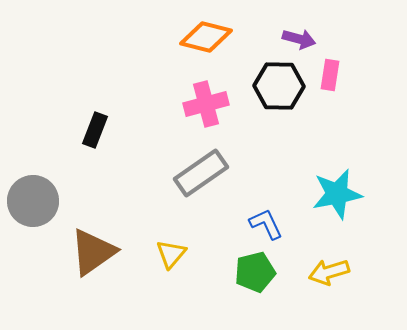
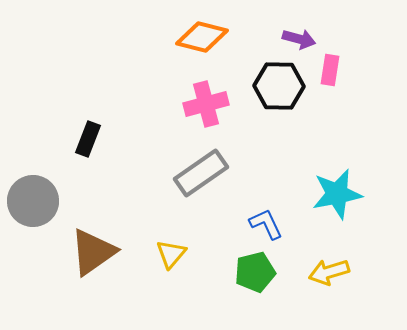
orange diamond: moved 4 px left
pink rectangle: moved 5 px up
black rectangle: moved 7 px left, 9 px down
